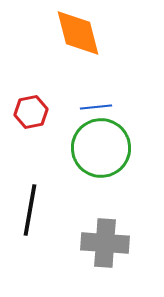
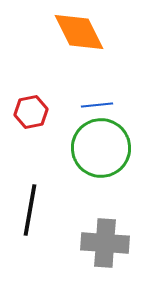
orange diamond: moved 1 px right, 1 px up; rotated 12 degrees counterclockwise
blue line: moved 1 px right, 2 px up
